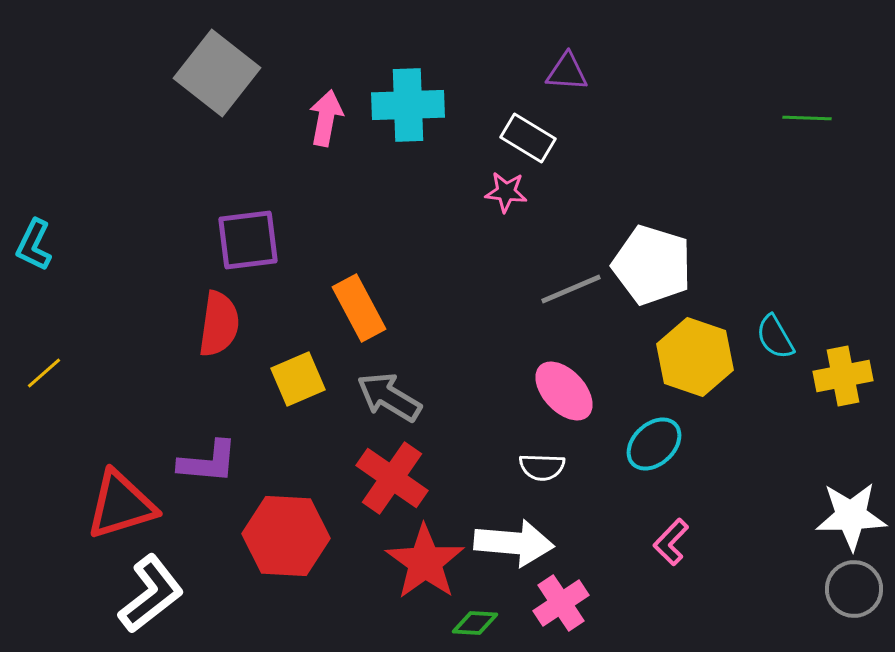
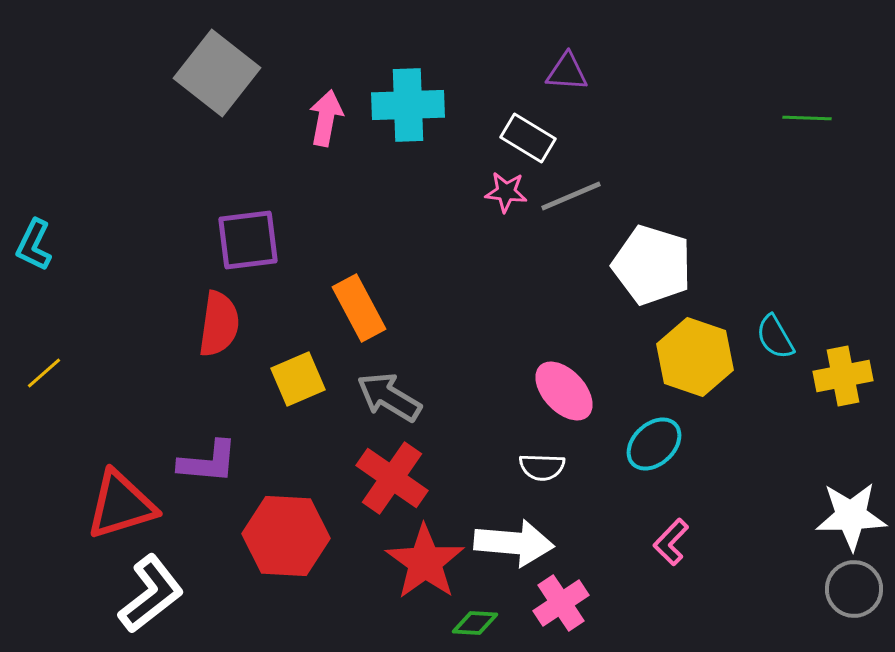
gray line: moved 93 px up
